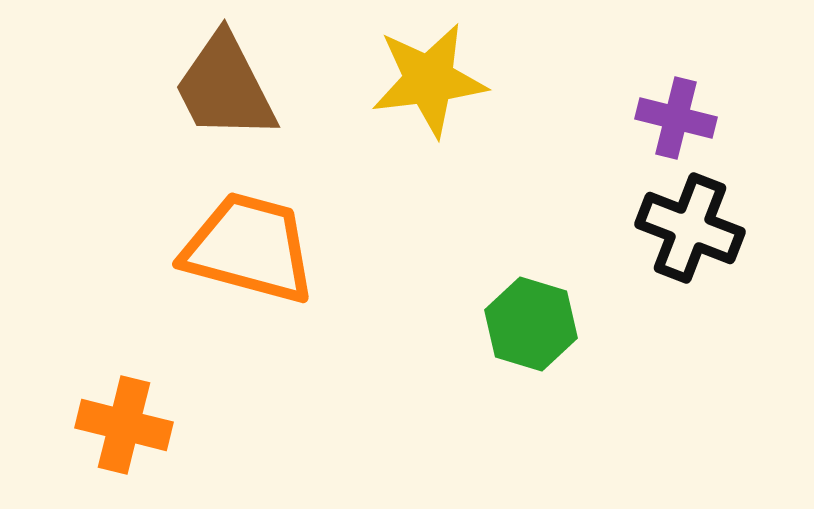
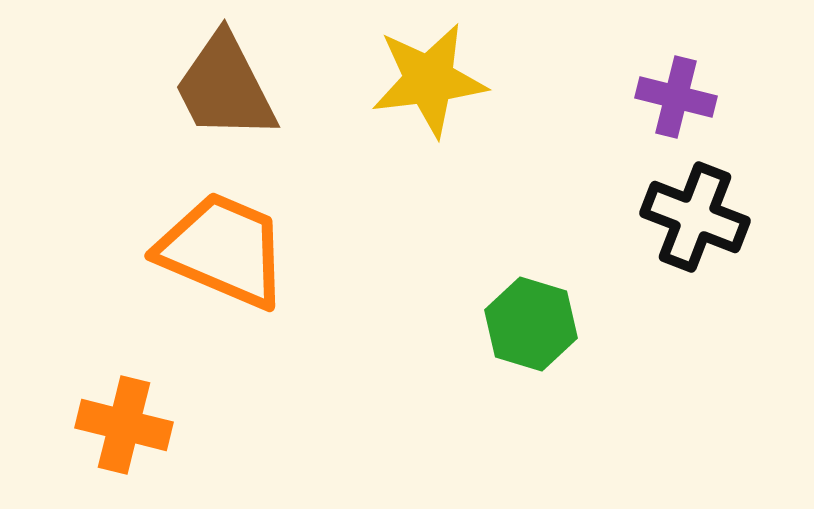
purple cross: moved 21 px up
black cross: moved 5 px right, 11 px up
orange trapezoid: moved 26 px left, 2 px down; rotated 8 degrees clockwise
